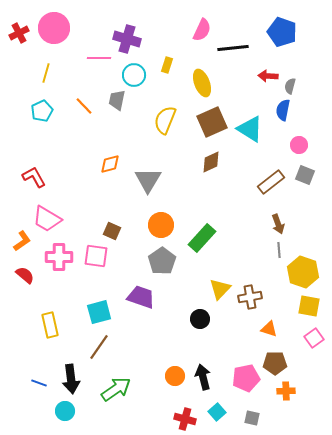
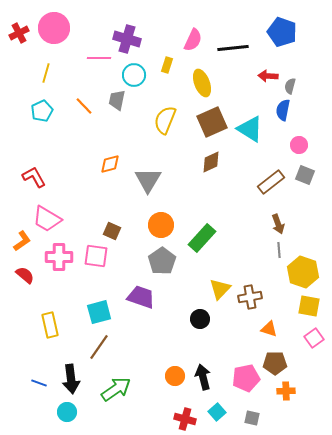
pink semicircle at (202, 30): moved 9 px left, 10 px down
cyan circle at (65, 411): moved 2 px right, 1 px down
